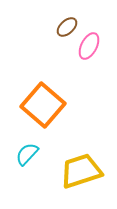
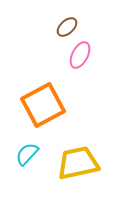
pink ellipse: moved 9 px left, 9 px down
orange square: rotated 21 degrees clockwise
yellow trapezoid: moved 3 px left, 8 px up; rotated 6 degrees clockwise
